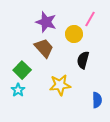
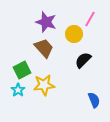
black semicircle: rotated 30 degrees clockwise
green square: rotated 18 degrees clockwise
yellow star: moved 16 px left
blue semicircle: moved 3 px left; rotated 21 degrees counterclockwise
